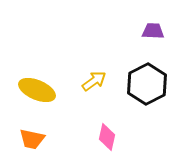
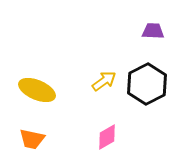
yellow arrow: moved 10 px right
pink diamond: rotated 48 degrees clockwise
